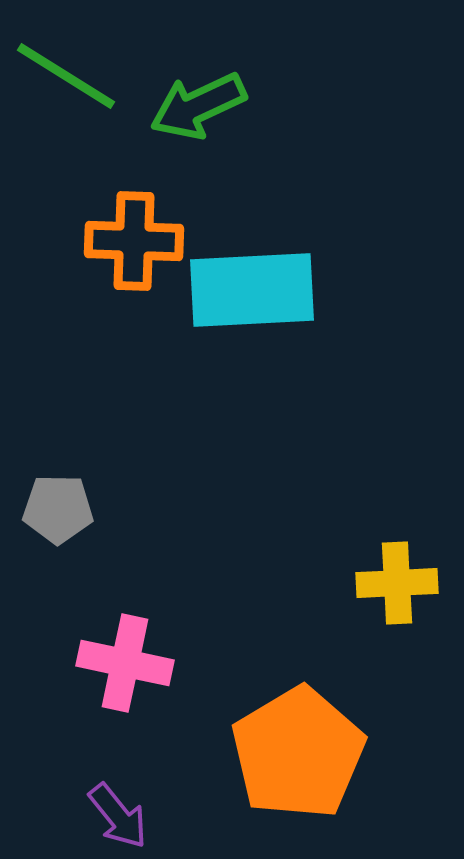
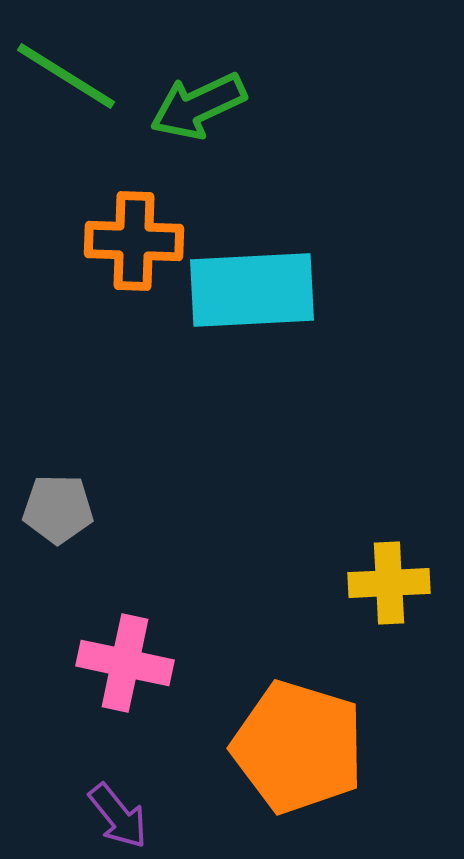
yellow cross: moved 8 px left
orange pentagon: moved 6 px up; rotated 24 degrees counterclockwise
